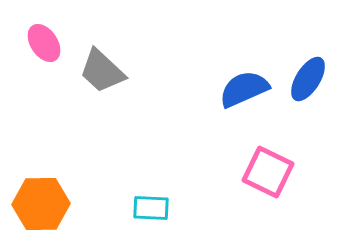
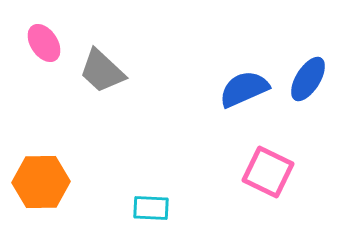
orange hexagon: moved 22 px up
